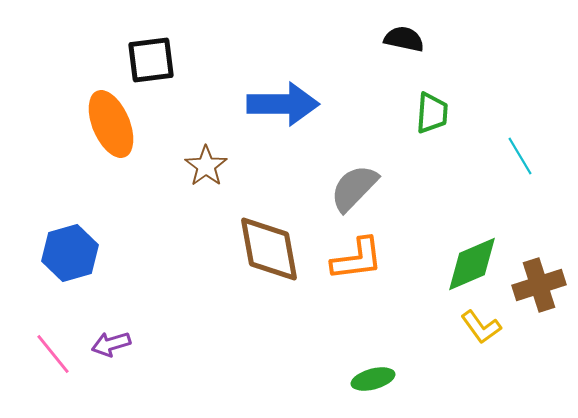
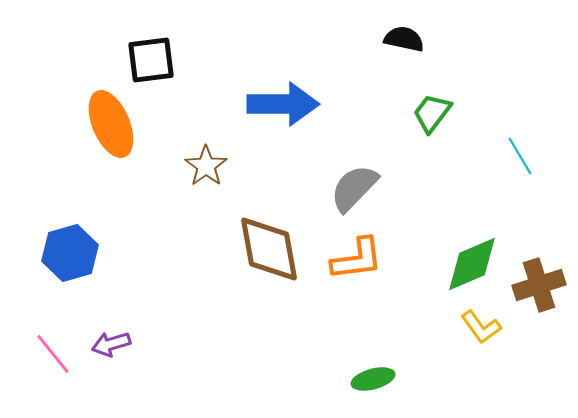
green trapezoid: rotated 147 degrees counterclockwise
